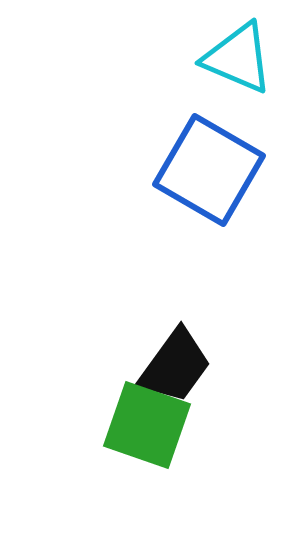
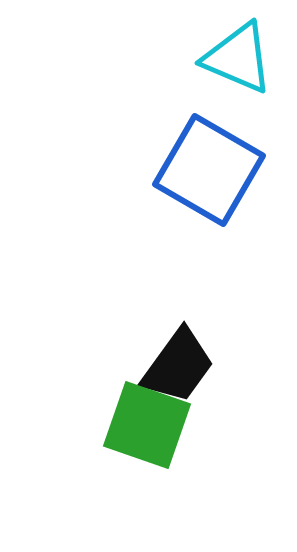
black trapezoid: moved 3 px right
